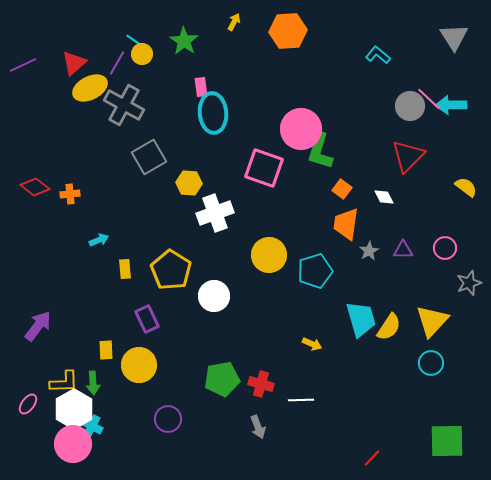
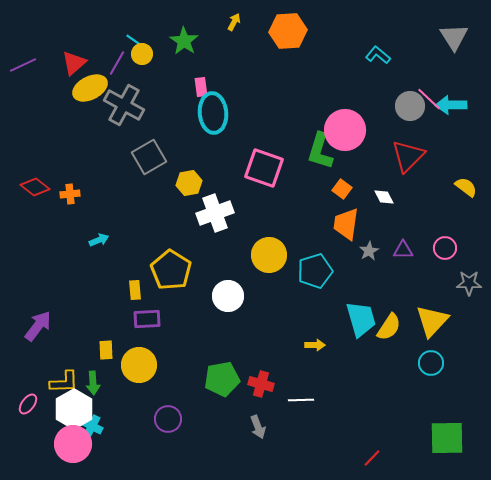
pink circle at (301, 129): moved 44 px right, 1 px down
yellow hexagon at (189, 183): rotated 15 degrees counterclockwise
yellow rectangle at (125, 269): moved 10 px right, 21 px down
gray star at (469, 283): rotated 20 degrees clockwise
white circle at (214, 296): moved 14 px right
purple rectangle at (147, 319): rotated 68 degrees counterclockwise
yellow arrow at (312, 344): moved 3 px right, 1 px down; rotated 24 degrees counterclockwise
green square at (447, 441): moved 3 px up
